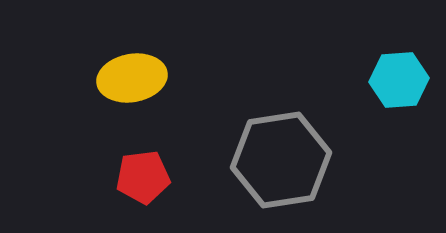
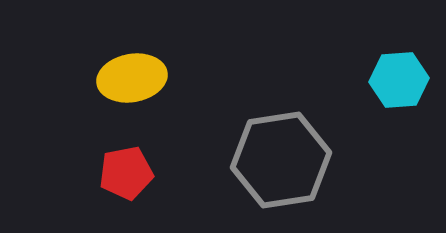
red pentagon: moved 17 px left, 4 px up; rotated 4 degrees counterclockwise
